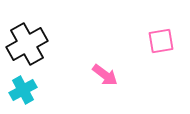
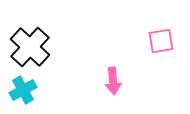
black cross: moved 3 px right, 3 px down; rotated 18 degrees counterclockwise
pink arrow: moved 8 px right, 6 px down; rotated 48 degrees clockwise
